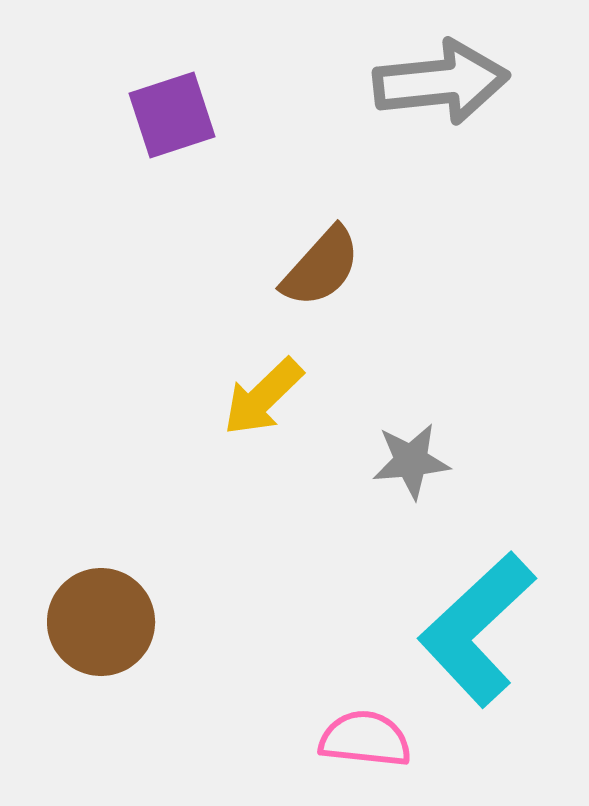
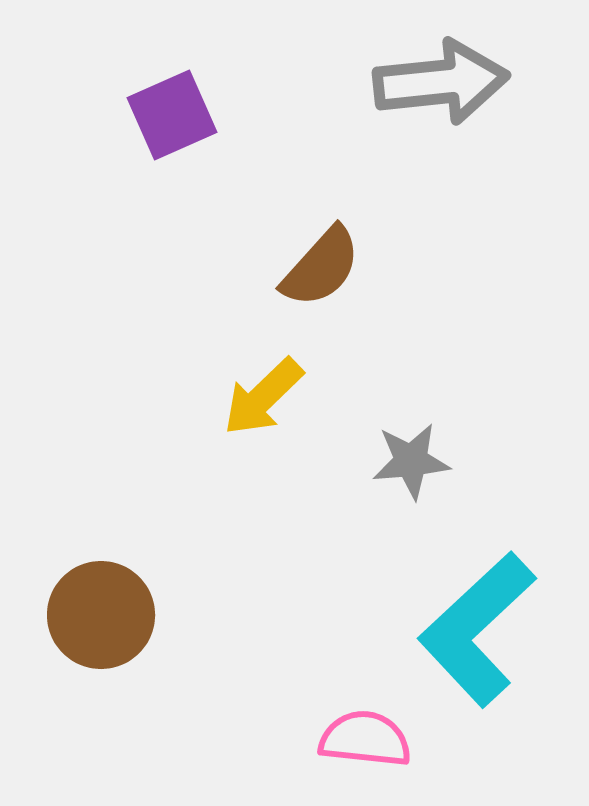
purple square: rotated 6 degrees counterclockwise
brown circle: moved 7 px up
